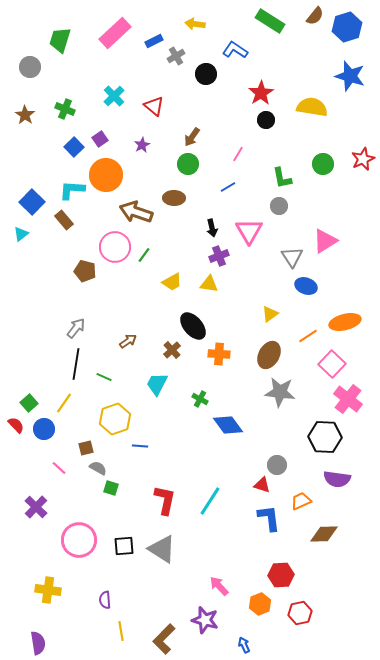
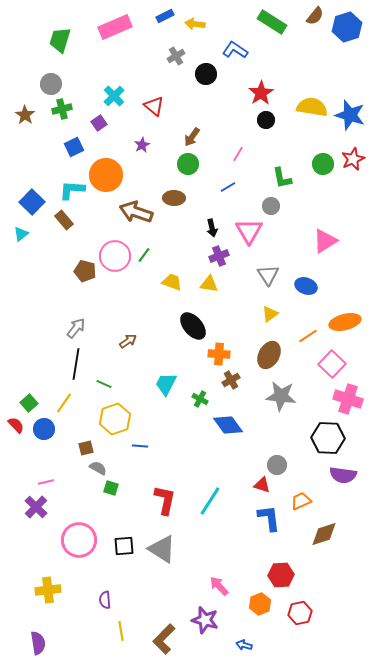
green rectangle at (270, 21): moved 2 px right, 1 px down
pink rectangle at (115, 33): moved 6 px up; rotated 20 degrees clockwise
blue rectangle at (154, 41): moved 11 px right, 25 px up
gray circle at (30, 67): moved 21 px right, 17 px down
blue star at (350, 76): moved 39 px down
green cross at (65, 109): moved 3 px left; rotated 36 degrees counterclockwise
purple square at (100, 139): moved 1 px left, 16 px up
blue square at (74, 147): rotated 18 degrees clockwise
red star at (363, 159): moved 10 px left
gray circle at (279, 206): moved 8 px left
pink circle at (115, 247): moved 9 px down
gray triangle at (292, 257): moved 24 px left, 18 px down
yellow trapezoid at (172, 282): rotated 130 degrees counterclockwise
brown cross at (172, 350): moved 59 px right, 30 px down; rotated 12 degrees clockwise
green line at (104, 377): moved 7 px down
cyan trapezoid at (157, 384): moved 9 px right
gray star at (280, 392): moved 1 px right, 4 px down
pink cross at (348, 399): rotated 20 degrees counterclockwise
black hexagon at (325, 437): moved 3 px right, 1 px down
pink line at (59, 468): moved 13 px left, 14 px down; rotated 56 degrees counterclockwise
purple semicircle at (337, 479): moved 6 px right, 4 px up
brown diamond at (324, 534): rotated 16 degrees counterclockwise
yellow cross at (48, 590): rotated 15 degrees counterclockwise
blue arrow at (244, 645): rotated 49 degrees counterclockwise
